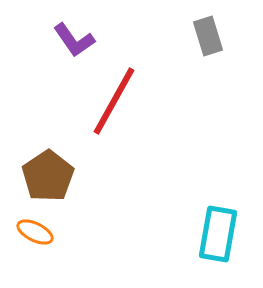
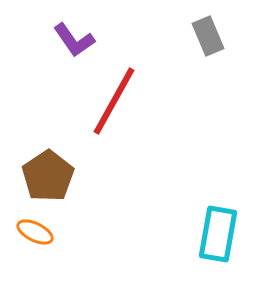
gray rectangle: rotated 6 degrees counterclockwise
